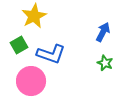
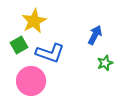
yellow star: moved 5 px down
blue arrow: moved 8 px left, 3 px down
blue L-shape: moved 1 px left, 1 px up
green star: rotated 28 degrees clockwise
